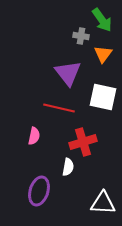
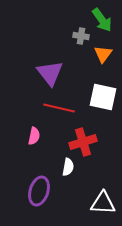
purple triangle: moved 18 px left
